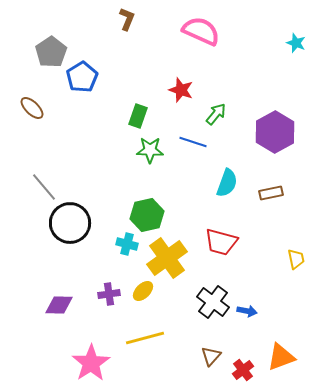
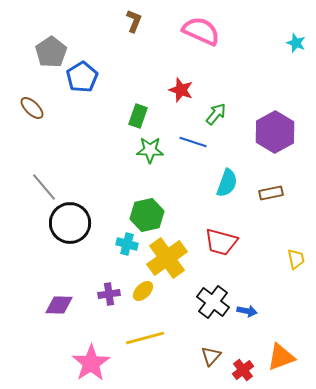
brown L-shape: moved 7 px right, 2 px down
